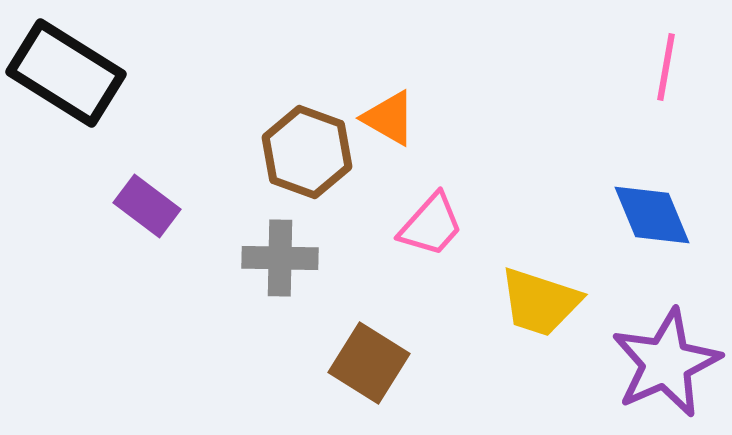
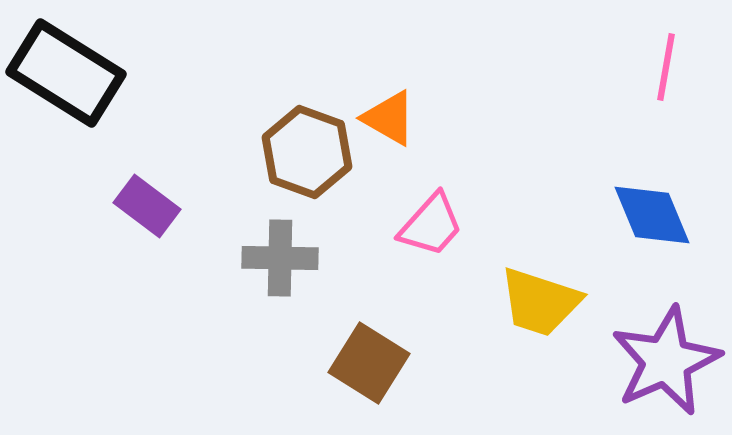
purple star: moved 2 px up
